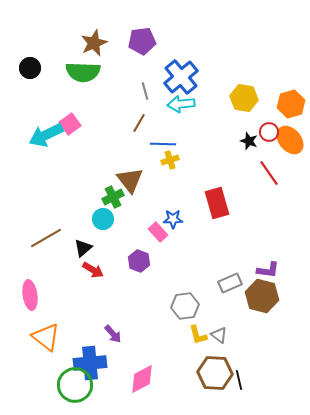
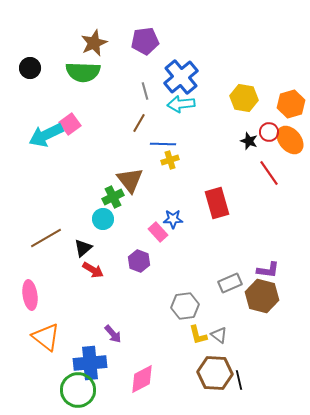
purple pentagon at (142, 41): moved 3 px right
green circle at (75, 385): moved 3 px right, 5 px down
